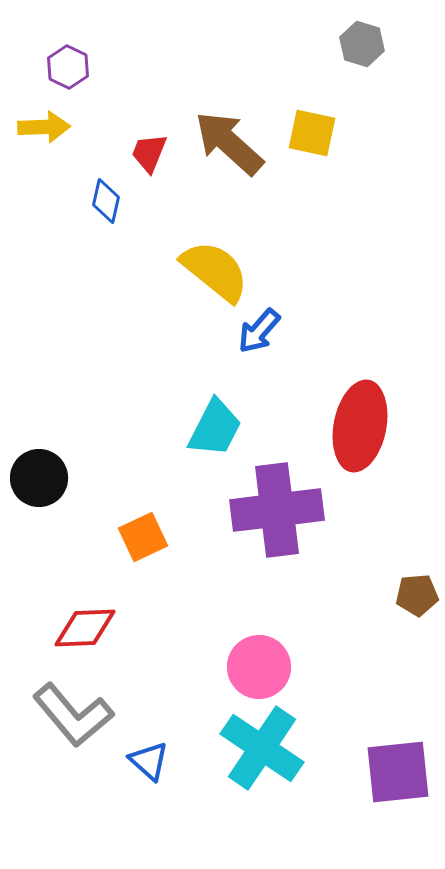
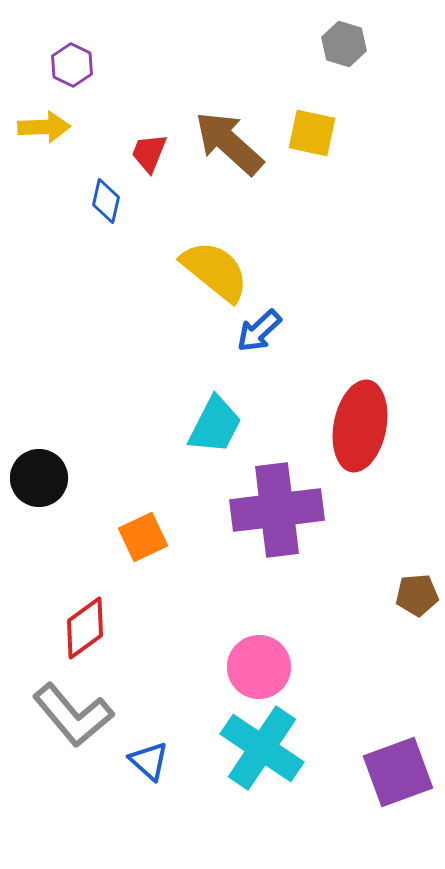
gray hexagon: moved 18 px left
purple hexagon: moved 4 px right, 2 px up
blue arrow: rotated 6 degrees clockwise
cyan trapezoid: moved 3 px up
red diamond: rotated 34 degrees counterclockwise
purple square: rotated 14 degrees counterclockwise
